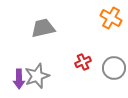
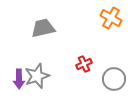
red cross: moved 1 px right, 2 px down
gray circle: moved 11 px down
